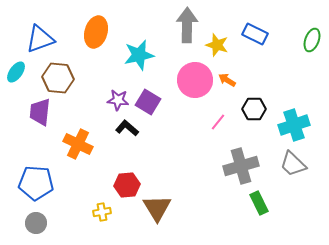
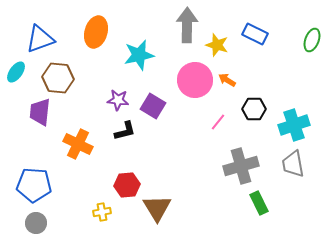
purple square: moved 5 px right, 4 px down
black L-shape: moved 2 px left, 3 px down; rotated 125 degrees clockwise
gray trapezoid: rotated 36 degrees clockwise
blue pentagon: moved 2 px left, 2 px down
